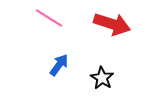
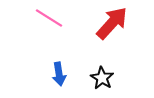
red arrow: moved 1 px up; rotated 66 degrees counterclockwise
blue arrow: moved 9 px down; rotated 135 degrees clockwise
